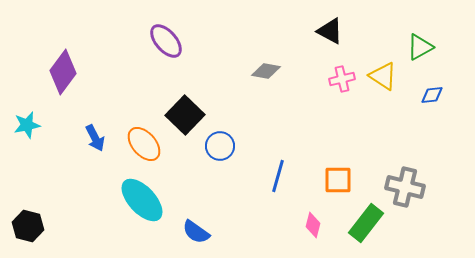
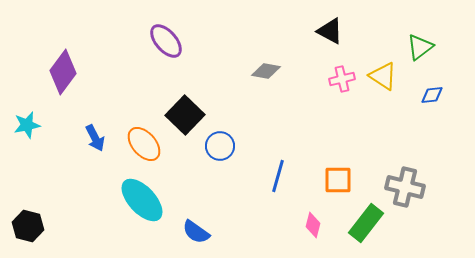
green triangle: rotated 8 degrees counterclockwise
